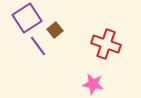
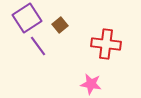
brown square: moved 5 px right, 5 px up
red cross: rotated 12 degrees counterclockwise
pink star: moved 2 px left
